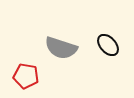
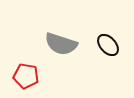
gray semicircle: moved 4 px up
